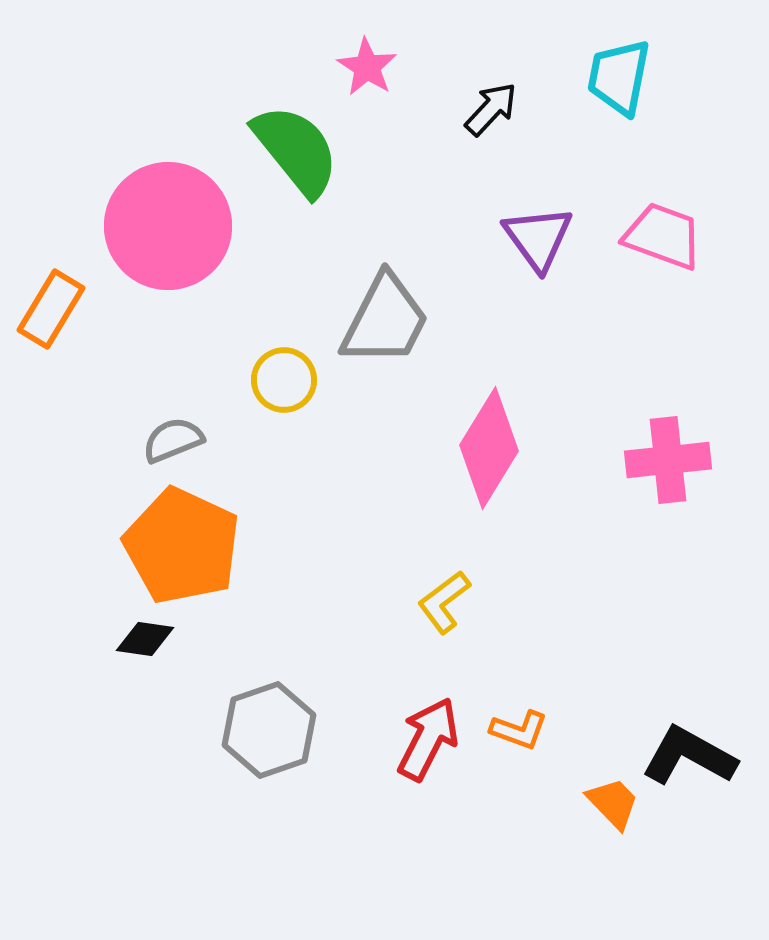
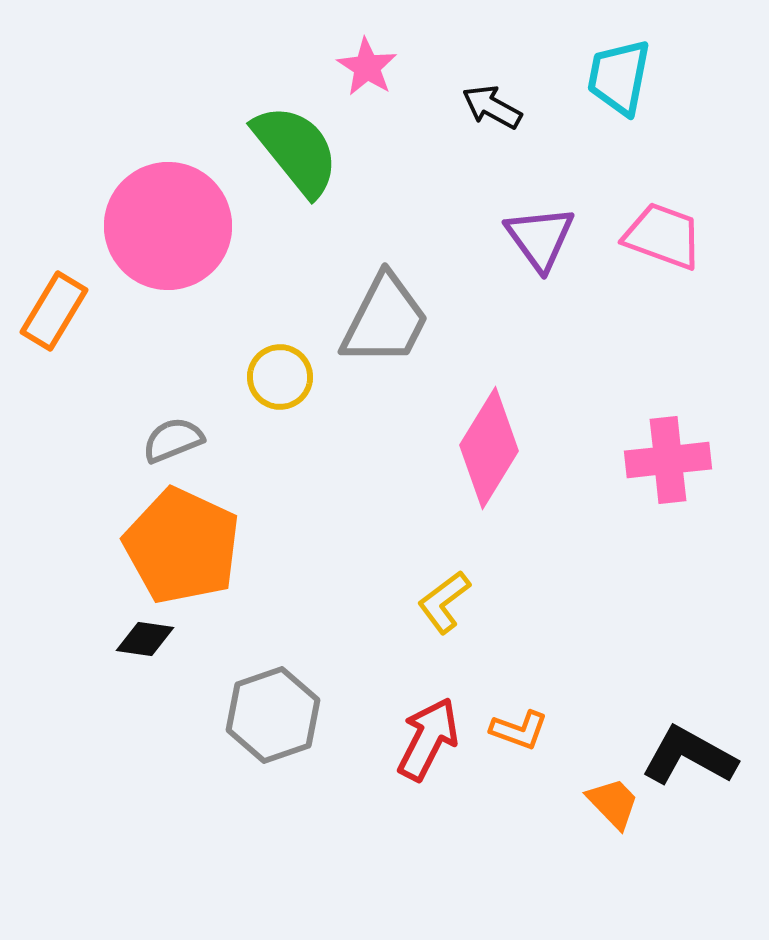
black arrow: moved 1 px right, 2 px up; rotated 104 degrees counterclockwise
purple triangle: moved 2 px right
orange rectangle: moved 3 px right, 2 px down
yellow circle: moved 4 px left, 3 px up
gray hexagon: moved 4 px right, 15 px up
